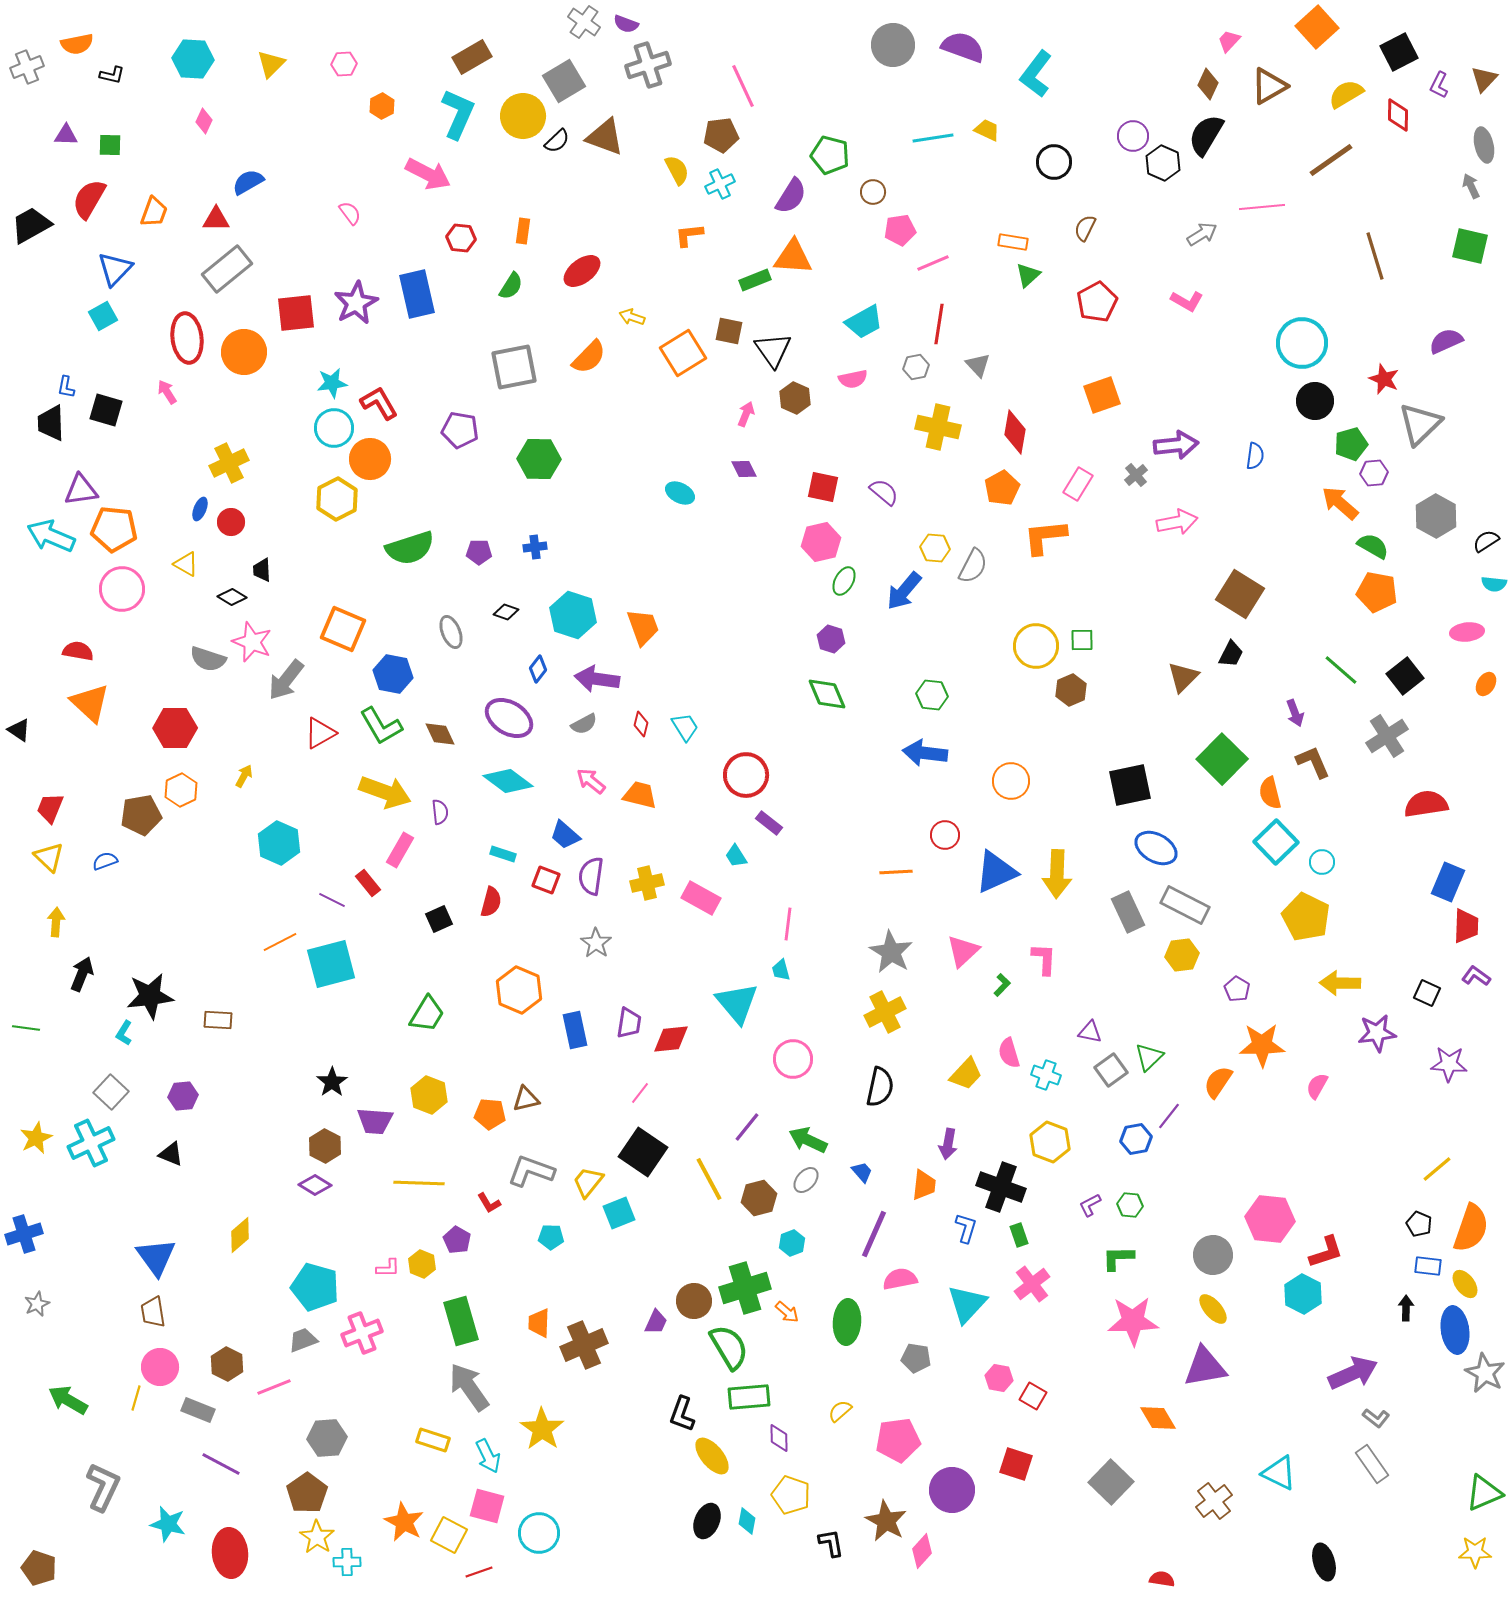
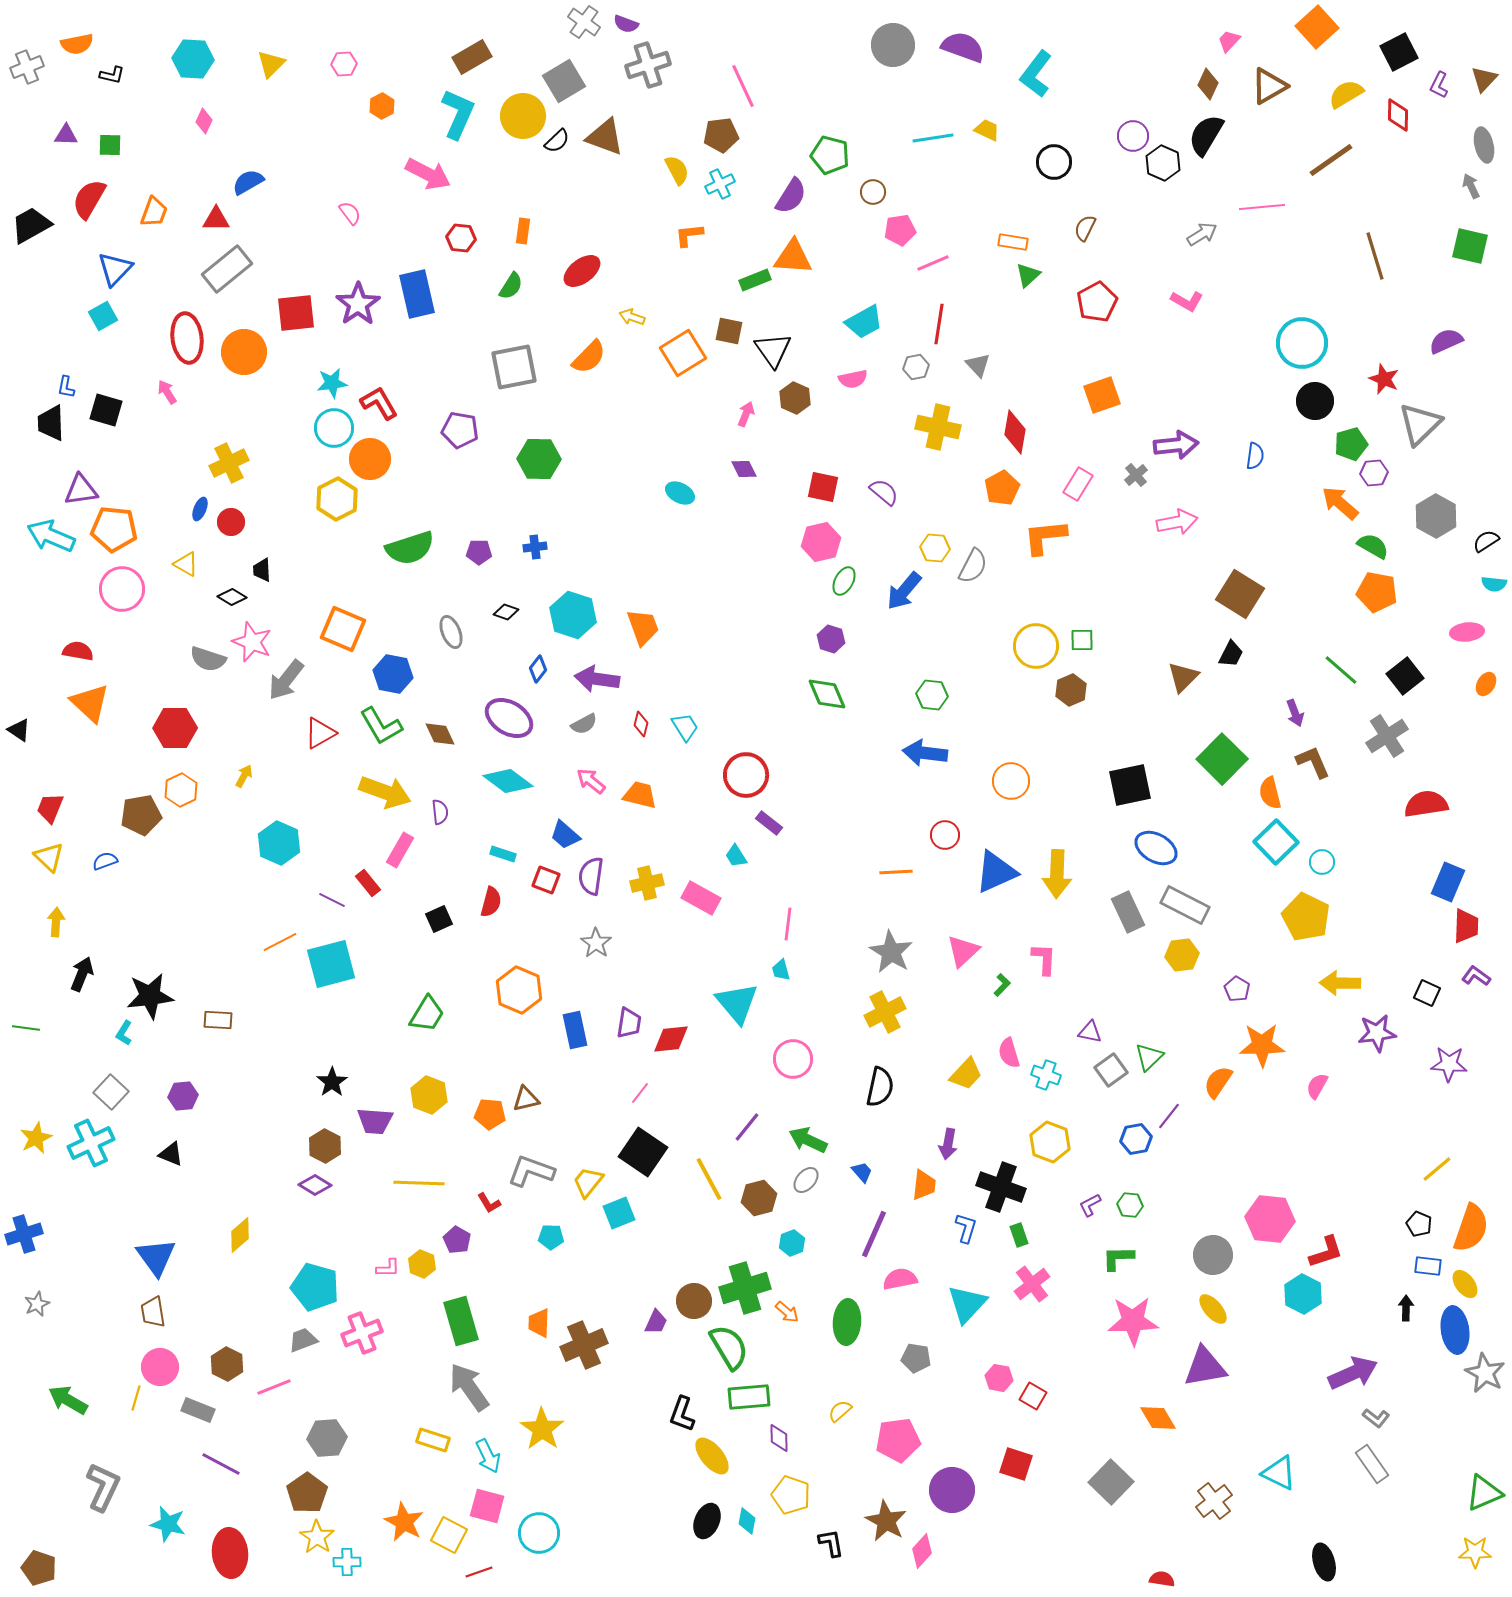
purple star at (356, 303): moved 2 px right, 1 px down; rotated 6 degrees counterclockwise
